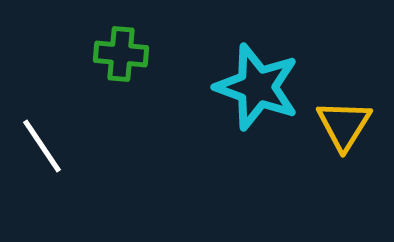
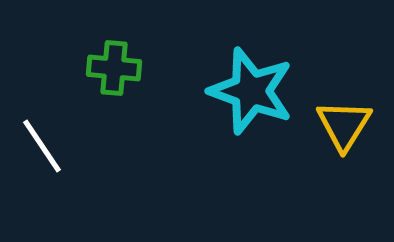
green cross: moved 7 px left, 14 px down
cyan star: moved 6 px left, 4 px down
